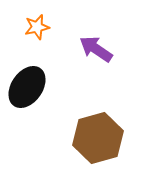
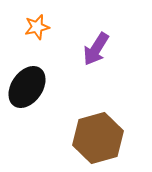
purple arrow: rotated 92 degrees counterclockwise
